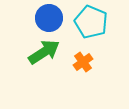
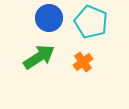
green arrow: moved 5 px left, 5 px down
